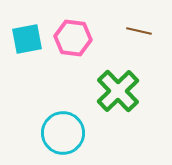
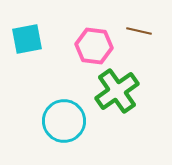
pink hexagon: moved 21 px right, 8 px down
green cross: moved 1 px left; rotated 9 degrees clockwise
cyan circle: moved 1 px right, 12 px up
